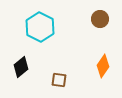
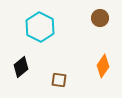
brown circle: moved 1 px up
